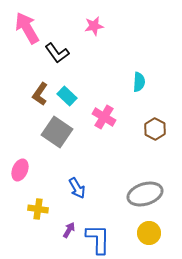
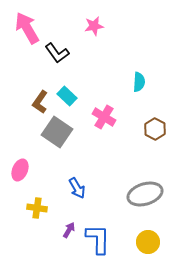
brown L-shape: moved 8 px down
yellow cross: moved 1 px left, 1 px up
yellow circle: moved 1 px left, 9 px down
